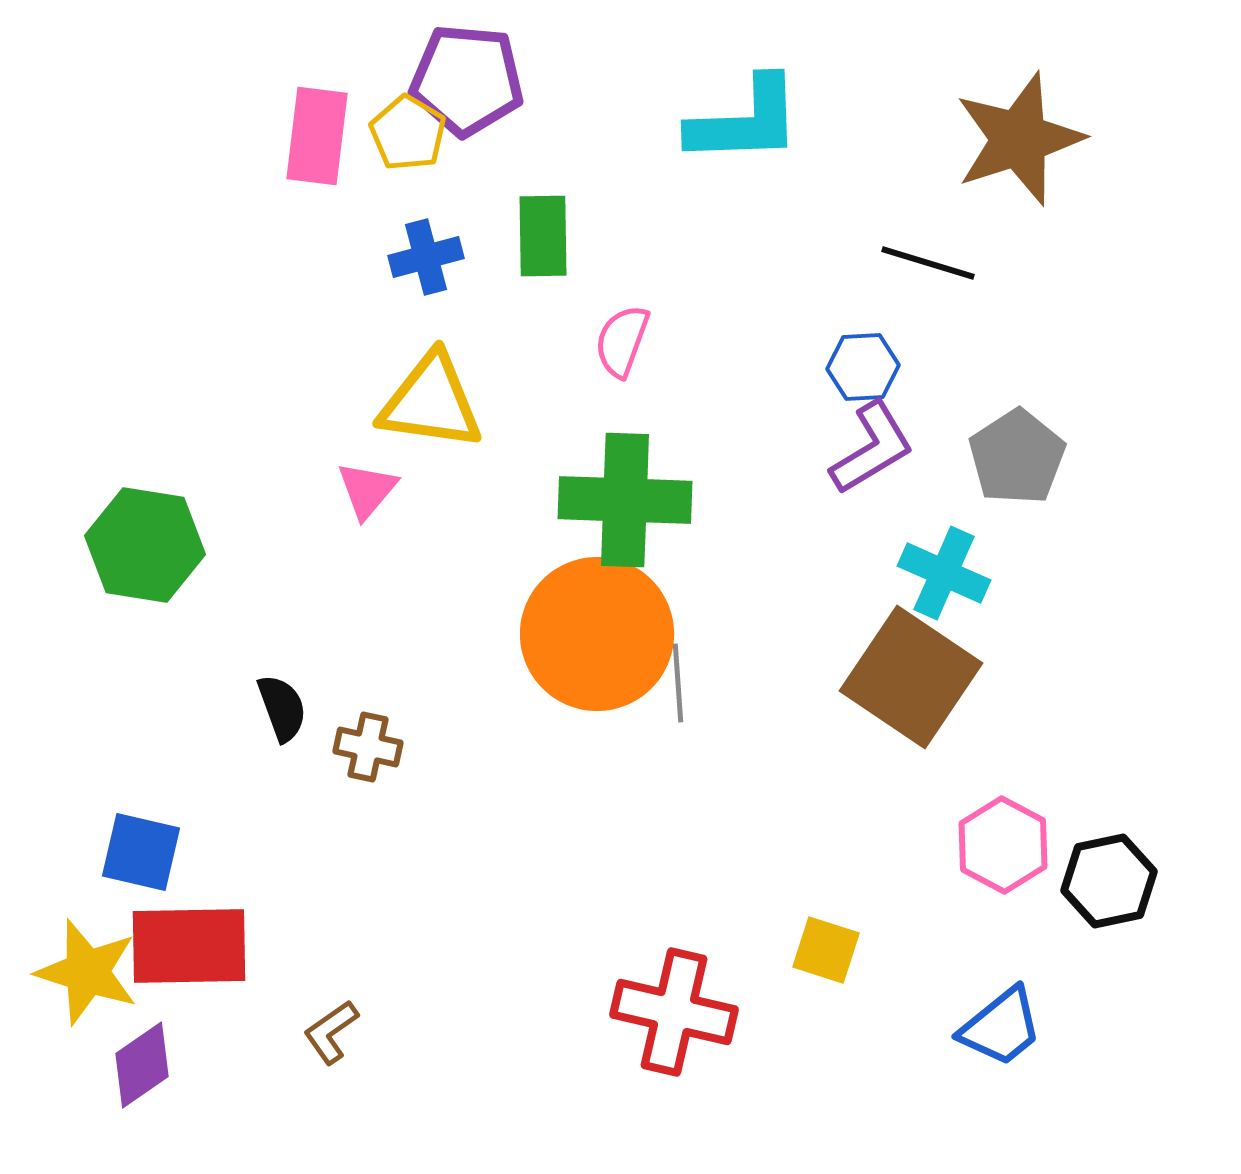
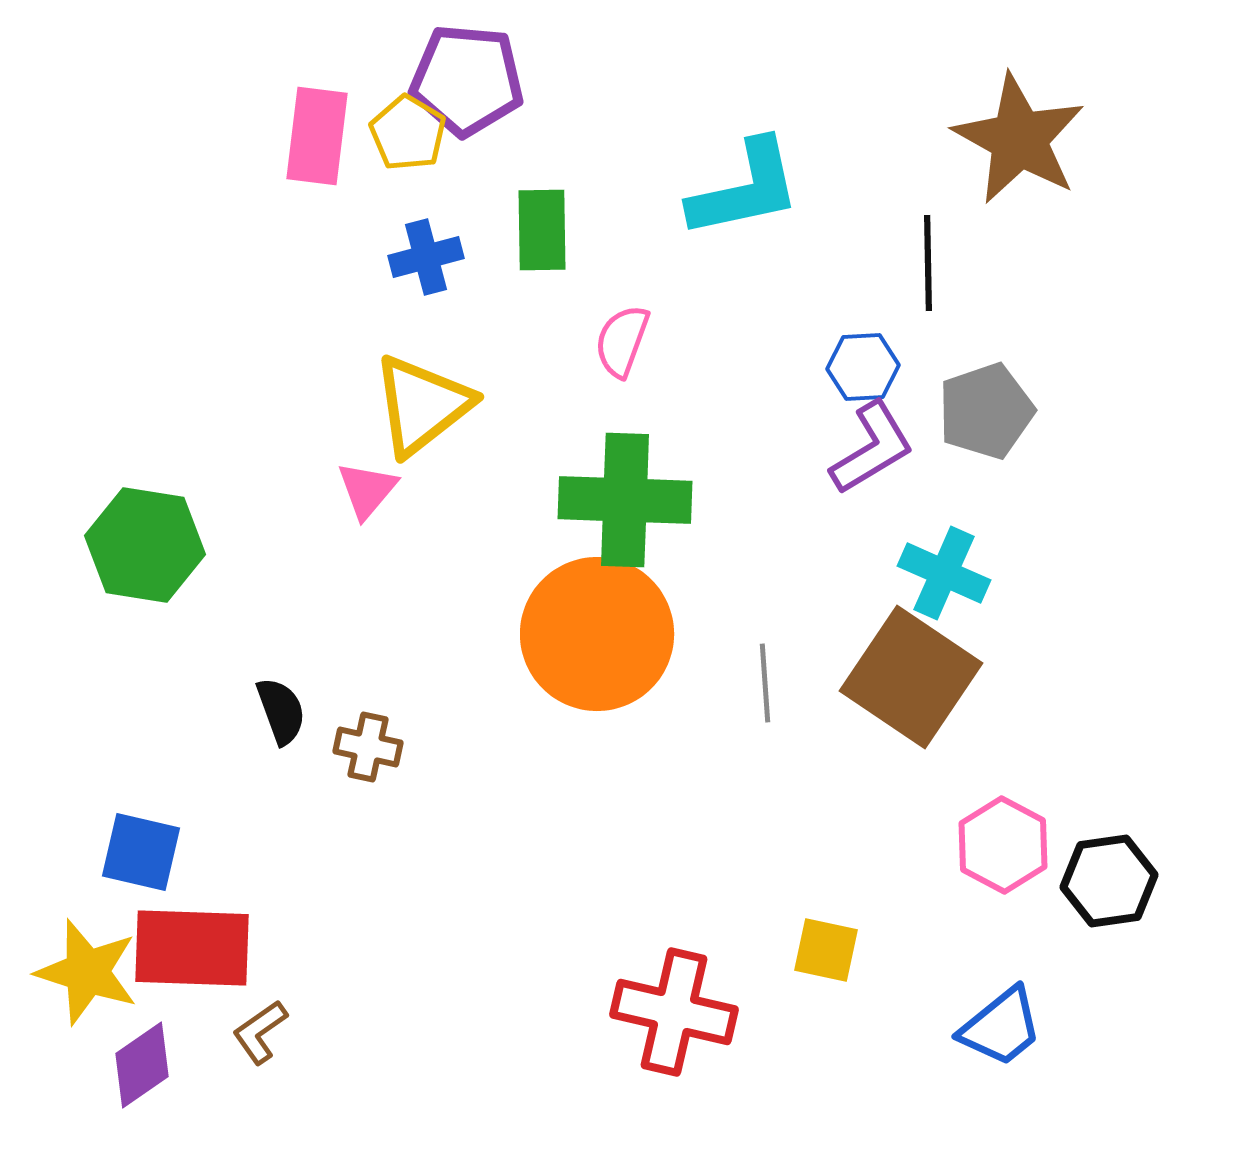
cyan L-shape: moved 68 px down; rotated 10 degrees counterclockwise
brown star: rotated 25 degrees counterclockwise
green rectangle: moved 1 px left, 6 px up
black line: rotated 72 degrees clockwise
yellow triangle: moved 9 px left, 3 px down; rotated 46 degrees counterclockwise
gray pentagon: moved 31 px left, 46 px up; rotated 14 degrees clockwise
gray line: moved 87 px right
black semicircle: moved 1 px left, 3 px down
black hexagon: rotated 4 degrees clockwise
red rectangle: moved 3 px right, 2 px down; rotated 3 degrees clockwise
yellow square: rotated 6 degrees counterclockwise
brown L-shape: moved 71 px left
